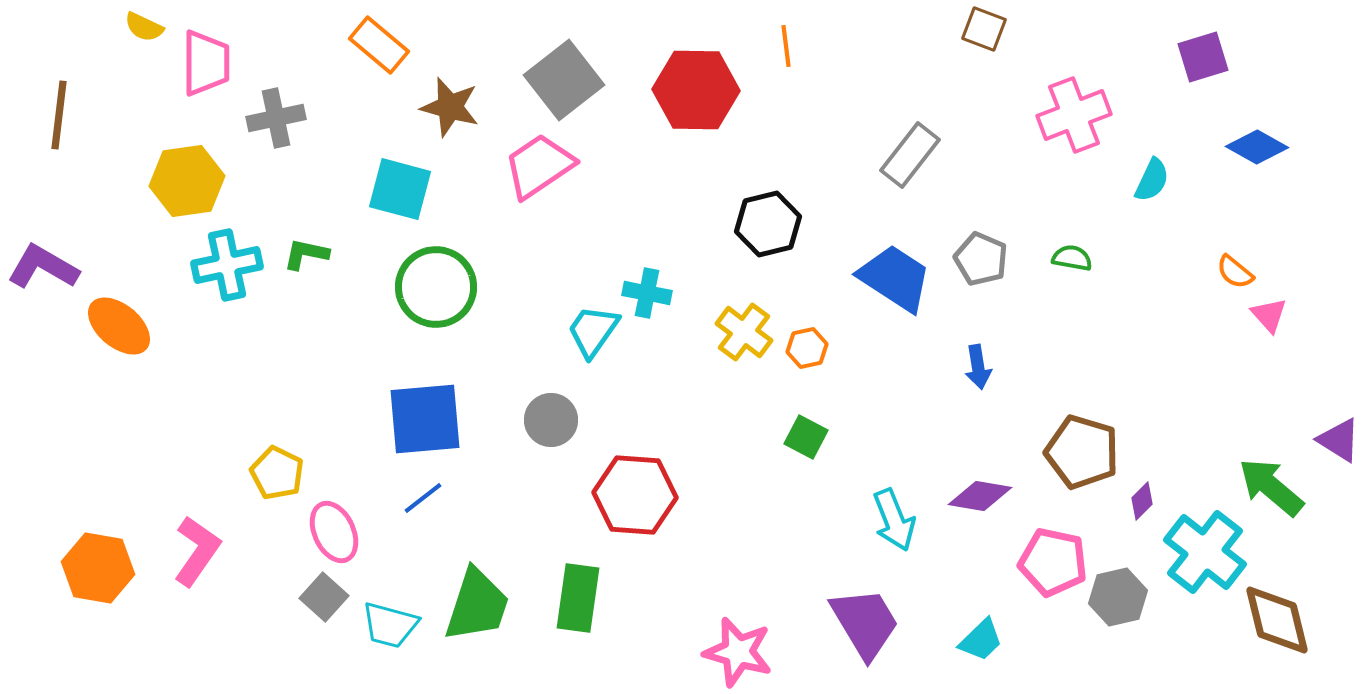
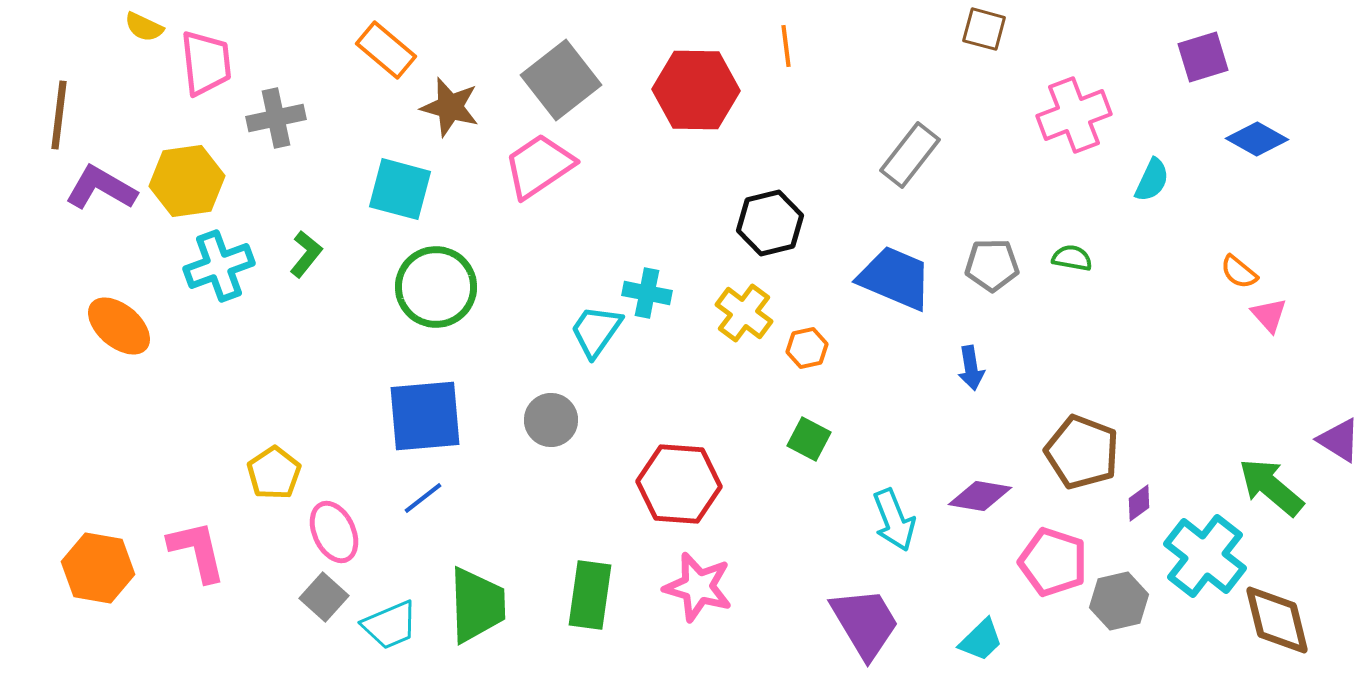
brown square at (984, 29): rotated 6 degrees counterclockwise
orange rectangle at (379, 45): moved 7 px right, 5 px down
pink trapezoid at (206, 63): rotated 6 degrees counterclockwise
gray square at (564, 80): moved 3 px left
blue diamond at (1257, 147): moved 8 px up
black hexagon at (768, 224): moved 2 px right, 1 px up
green L-shape at (306, 254): rotated 117 degrees clockwise
gray pentagon at (981, 259): moved 11 px right, 6 px down; rotated 24 degrees counterclockwise
cyan cross at (227, 265): moved 8 px left, 1 px down; rotated 8 degrees counterclockwise
purple L-shape at (43, 267): moved 58 px right, 79 px up
orange semicircle at (1235, 272): moved 4 px right
blue trapezoid at (895, 278): rotated 10 degrees counterclockwise
cyan trapezoid at (593, 331): moved 3 px right
yellow cross at (744, 332): moved 19 px up
blue arrow at (978, 367): moved 7 px left, 1 px down
blue square at (425, 419): moved 3 px up
green square at (806, 437): moved 3 px right, 2 px down
brown pentagon at (1082, 452): rotated 4 degrees clockwise
yellow pentagon at (277, 473): moved 3 px left; rotated 12 degrees clockwise
red hexagon at (635, 495): moved 44 px right, 11 px up
purple diamond at (1142, 501): moved 3 px left, 2 px down; rotated 9 degrees clockwise
pink L-shape at (197, 551): rotated 48 degrees counterclockwise
cyan cross at (1205, 552): moved 4 px down
pink pentagon at (1053, 562): rotated 6 degrees clockwise
gray hexagon at (1118, 597): moved 1 px right, 4 px down
green rectangle at (578, 598): moved 12 px right, 3 px up
green trapezoid at (477, 605): rotated 20 degrees counterclockwise
cyan trapezoid at (390, 625): rotated 38 degrees counterclockwise
pink star at (738, 652): moved 40 px left, 65 px up
